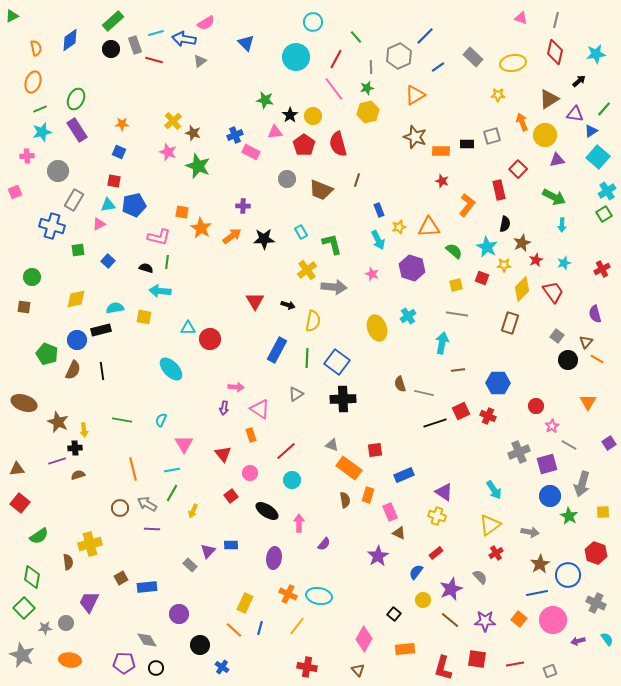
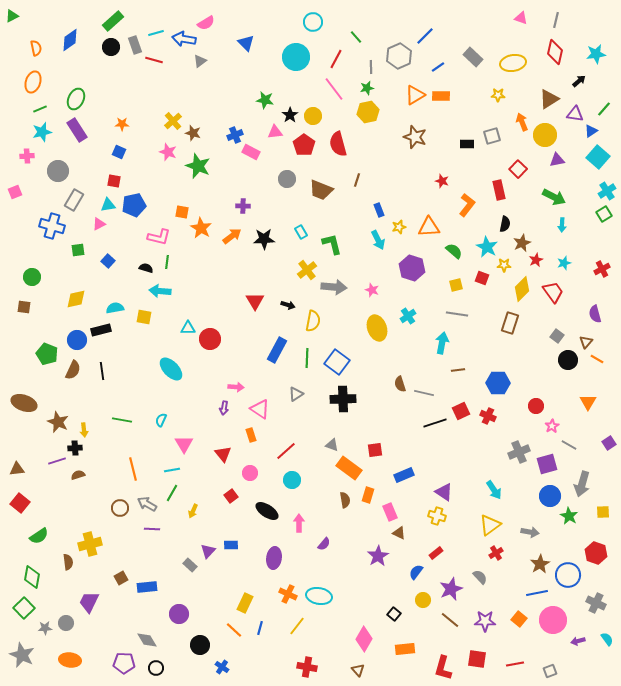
black circle at (111, 49): moved 2 px up
orange rectangle at (441, 151): moved 55 px up
pink star at (372, 274): moved 16 px down
